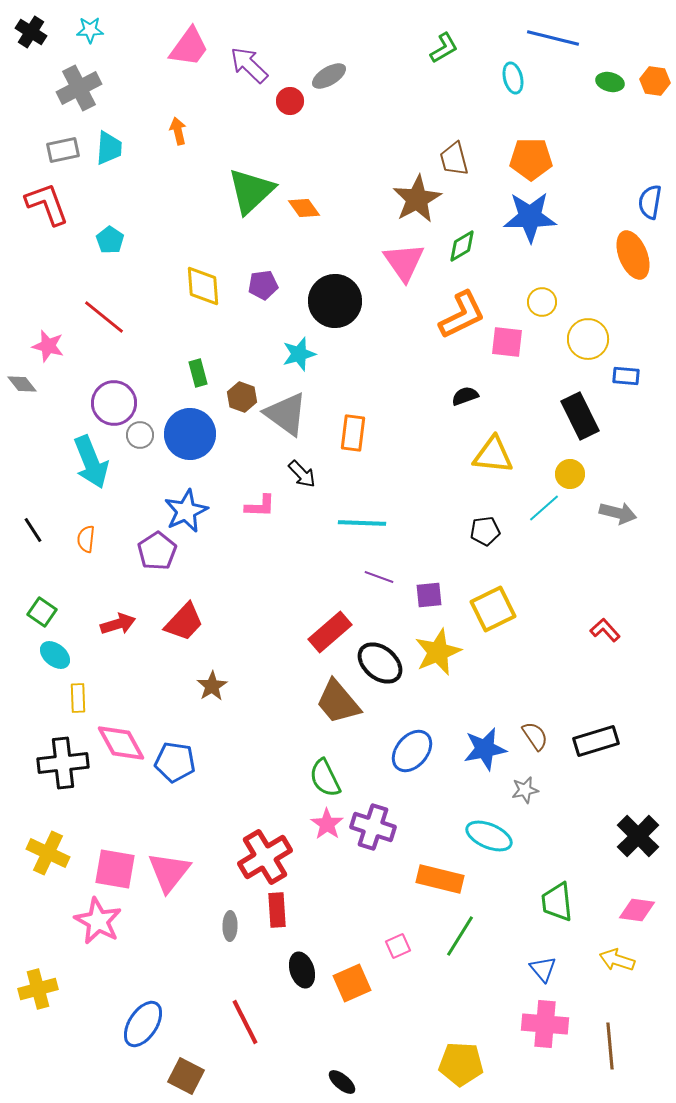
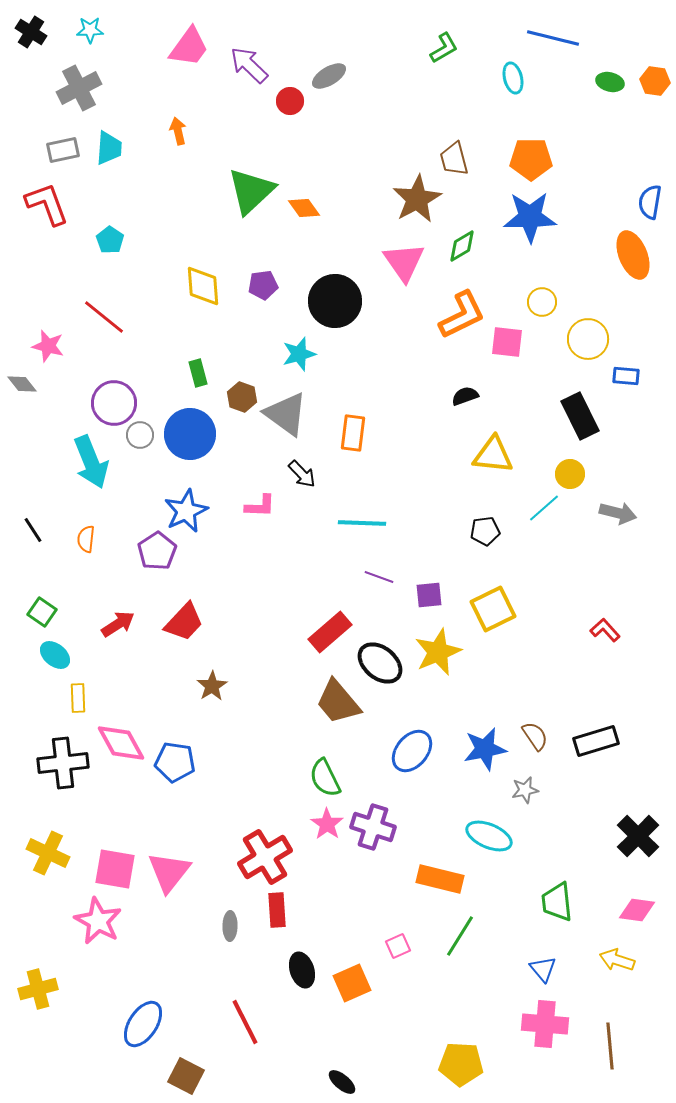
red arrow at (118, 624): rotated 16 degrees counterclockwise
